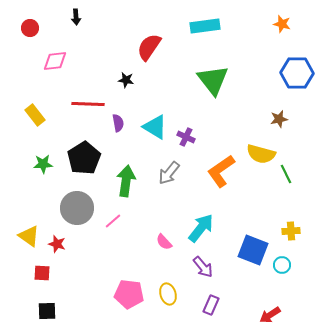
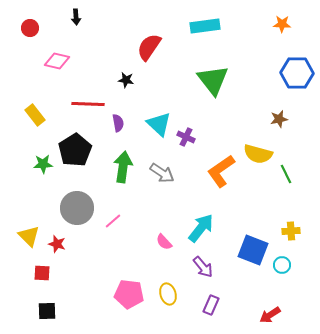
orange star: rotated 12 degrees counterclockwise
pink diamond: moved 2 px right; rotated 20 degrees clockwise
cyan triangle: moved 4 px right, 3 px up; rotated 12 degrees clockwise
yellow semicircle: moved 3 px left
black pentagon: moved 9 px left, 8 px up
gray arrow: moved 7 px left; rotated 95 degrees counterclockwise
green arrow: moved 3 px left, 14 px up
yellow triangle: rotated 10 degrees clockwise
